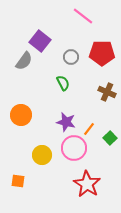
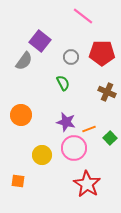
orange line: rotated 32 degrees clockwise
